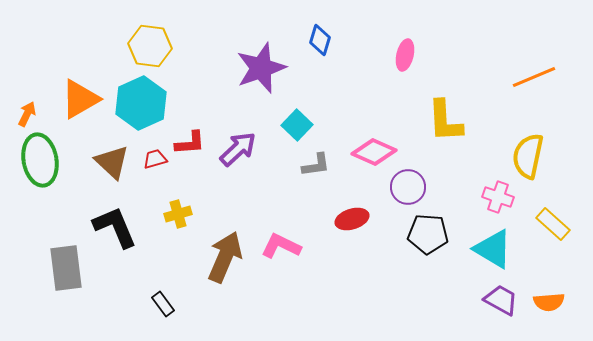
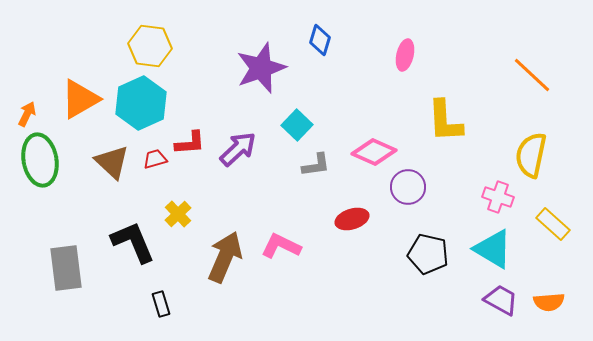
orange line: moved 2 px left, 2 px up; rotated 66 degrees clockwise
yellow semicircle: moved 3 px right, 1 px up
yellow cross: rotated 28 degrees counterclockwise
black L-shape: moved 18 px right, 15 px down
black pentagon: moved 20 px down; rotated 9 degrees clockwise
black rectangle: moved 2 px left; rotated 20 degrees clockwise
